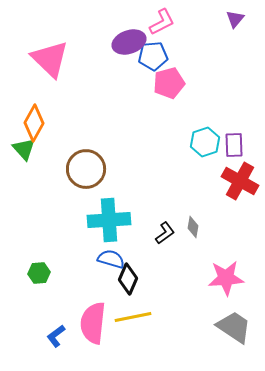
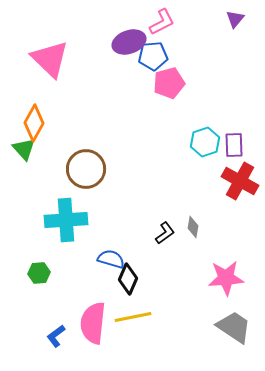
cyan cross: moved 43 px left
